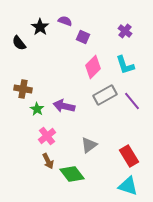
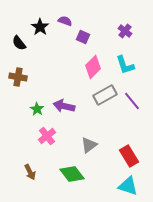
brown cross: moved 5 px left, 12 px up
brown arrow: moved 18 px left, 11 px down
